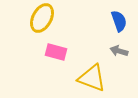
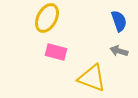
yellow ellipse: moved 5 px right
